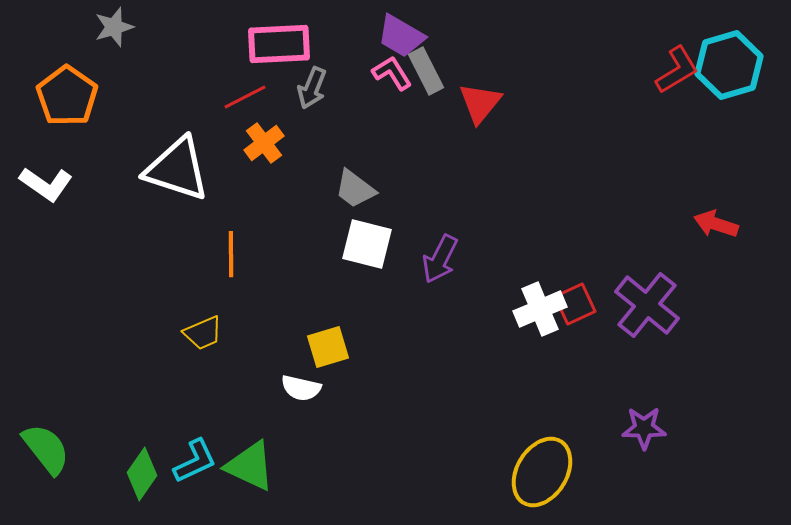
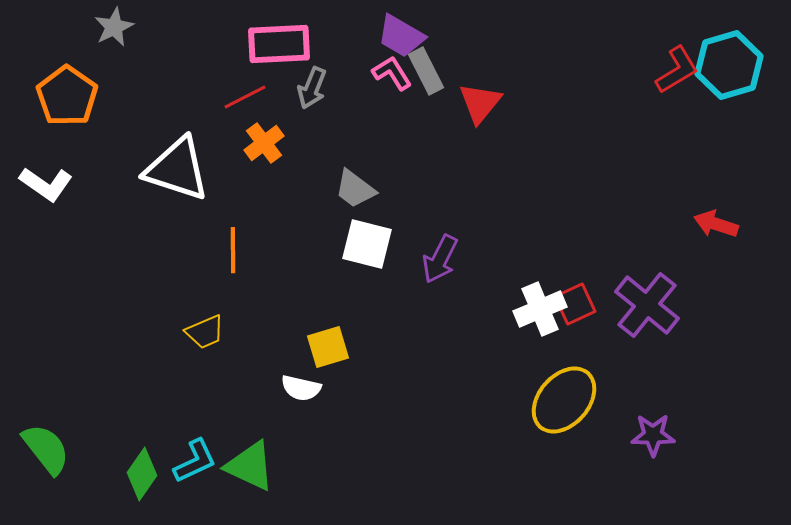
gray star: rotated 9 degrees counterclockwise
orange line: moved 2 px right, 4 px up
yellow trapezoid: moved 2 px right, 1 px up
purple star: moved 9 px right, 7 px down
yellow ellipse: moved 22 px right, 72 px up; rotated 10 degrees clockwise
